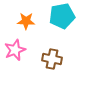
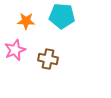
cyan pentagon: rotated 15 degrees clockwise
brown cross: moved 4 px left
